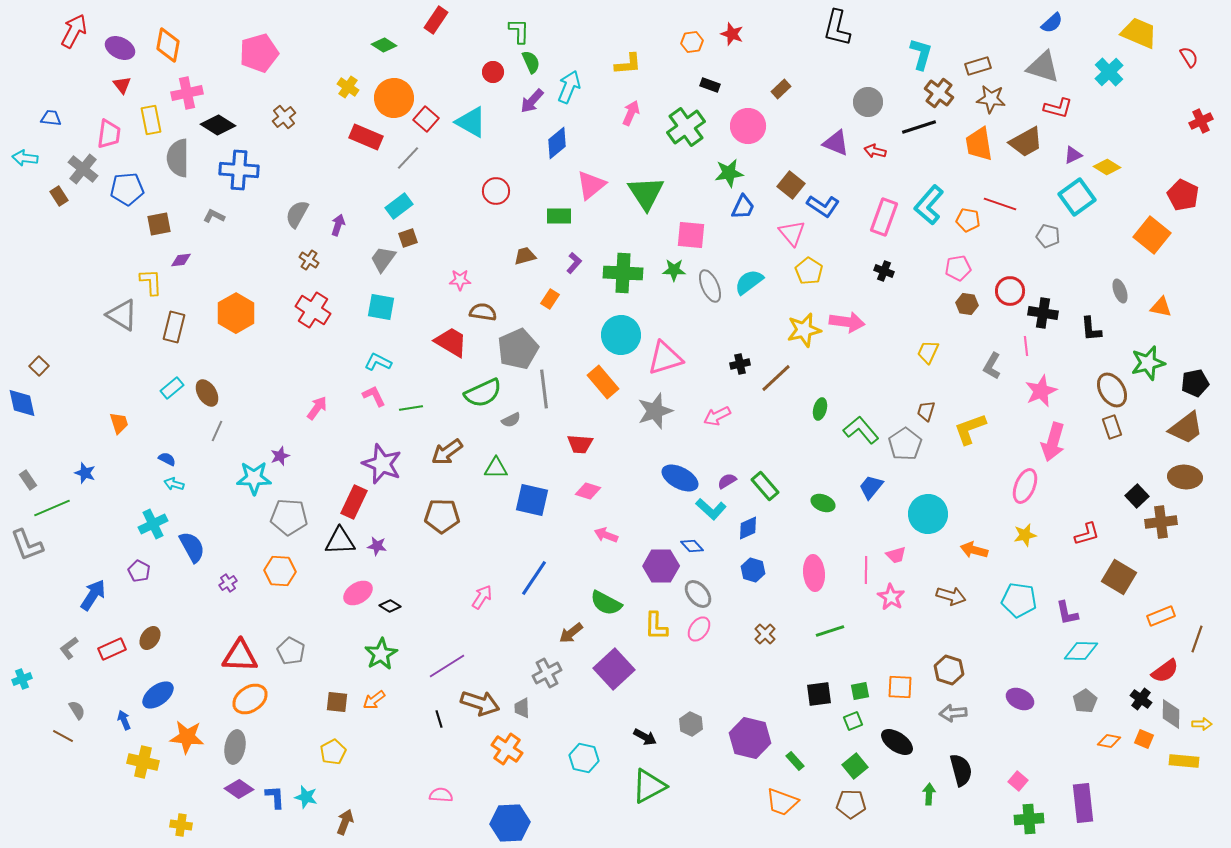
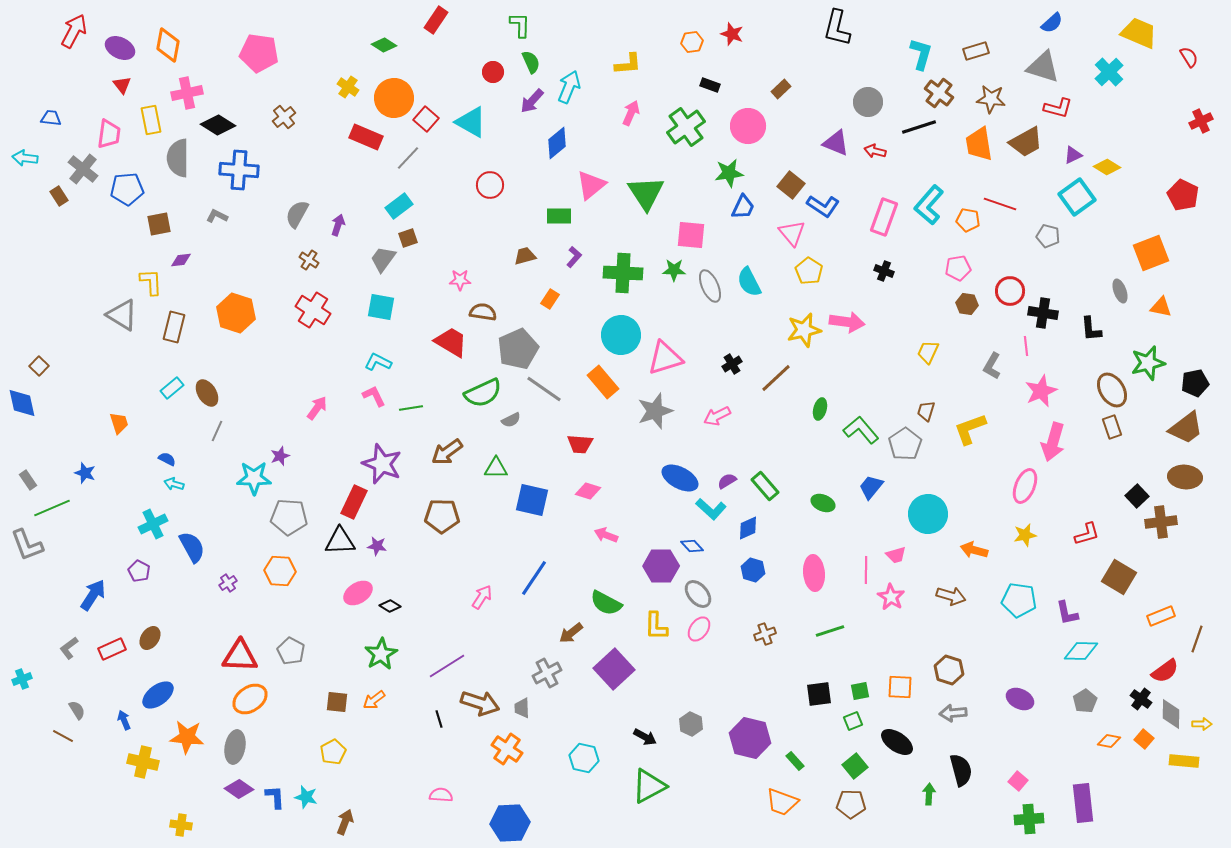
green L-shape at (519, 31): moved 1 px right, 6 px up
pink pentagon at (259, 53): rotated 24 degrees clockwise
brown rectangle at (978, 66): moved 2 px left, 15 px up
red circle at (496, 191): moved 6 px left, 6 px up
gray L-shape at (214, 216): moved 3 px right
orange square at (1152, 235): moved 1 px left, 18 px down; rotated 30 degrees clockwise
purple L-shape at (574, 263): moved 6 px up
cyan semicircle at (749, 282): rotated 80 degrees counterclockwise
orange hexagon at (236, 313): rotated 12 degrees counterclockwise
black cross at (740, 364): moved 8 px left; rotated 18 degrees counterclockwise
gray line at (544, 389): rotated 48 degrees counterclockwise
brown cross at (765, 634): rotated 25 degrees clockwise
orange square at (1144, 739): rotated 18 degrees clockwise
